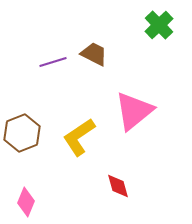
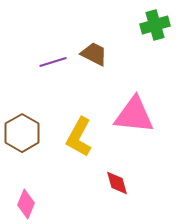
green cross: moved 4 px left; rotated 28 degrees clockwise
pink triangle: moved 4 px down; rotated 45 degrees clockwise
brown hexagon: rotated 9 degrees counterclockwise
yellow L-shape: rotated 27 degrees counterclockwise
red diamond: moved 1 px left, 3 px up
pink diamond: moved 2 px down
